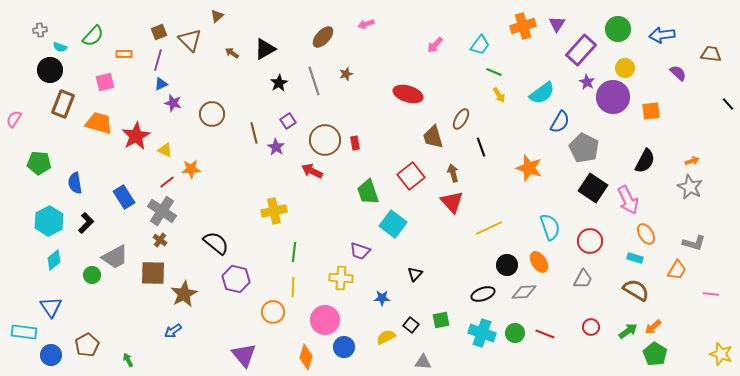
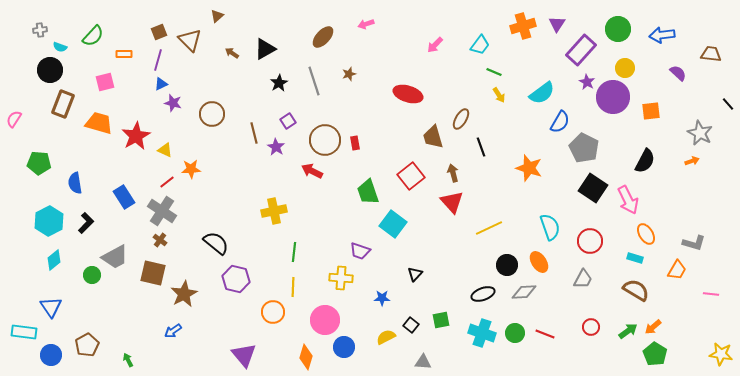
brown star at (346, 74): moved 3 px right
gray star at (690, 187): moved 10 px right, 54 px up
brown square at (153, 273): rotated 12 degrees clockwise
yellow star at (721, 354): rotated 10 degrees counterclockwise
